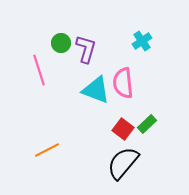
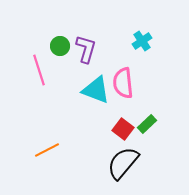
green circle: moved 1 px left, 3 px down
